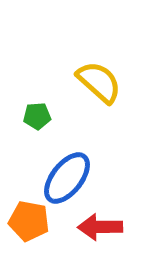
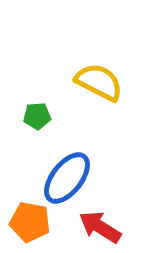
yellow semicircle: rotated 15 degrees counterclockwise
orange pentagon: moved 1 px right, 1 px down
red arrow: rotated 33 degrees clockwise
